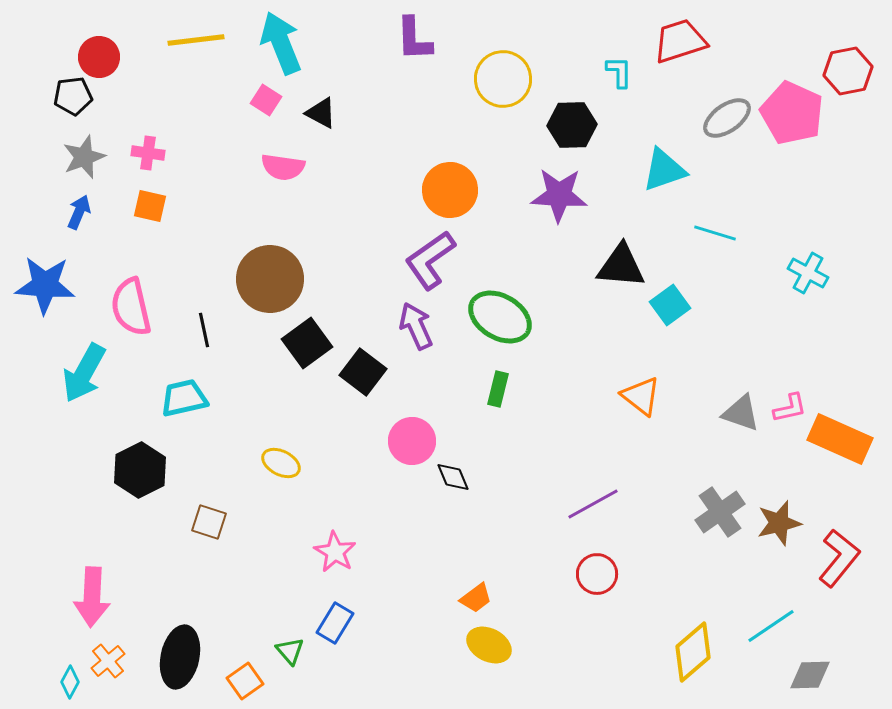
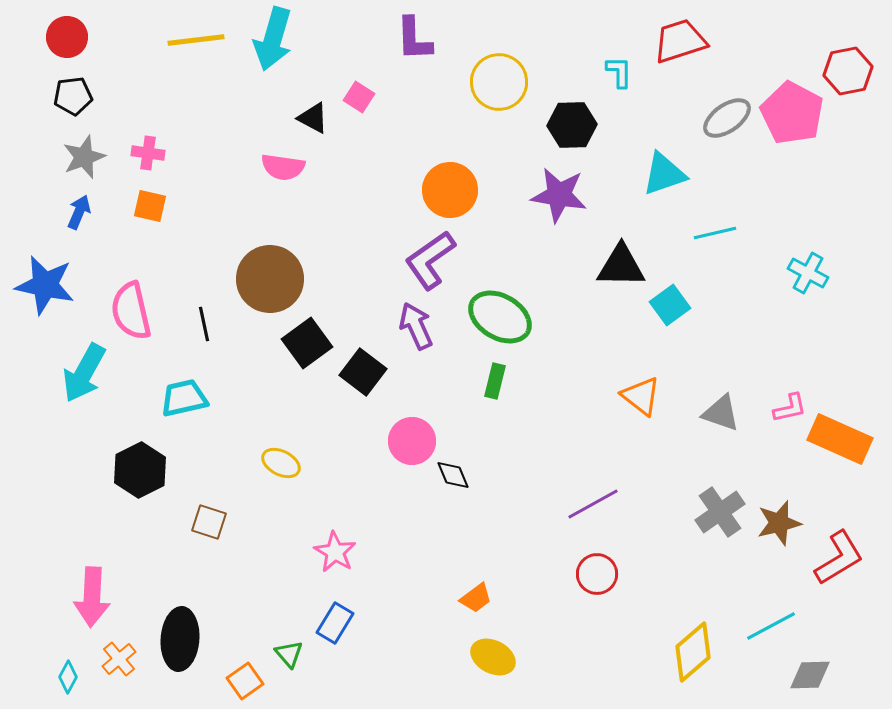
cyan arrow at (281, 43): moved 8 px left, 4 px up; rotated 142 degrees counterclockwise
red circle at (99, 57): moved 32 px left, 20 px up
yellow circle at (503, 79): moved 4 px left, 3 px down
pink square at (266, 100): moved 93 px right, 3 px up
black triangle at (321, 113): moved 8 px left, 5 px down
pink pentagon at (792, 113): rotated 4 degrees clockwise
cyan triangle at (664, 170): moved 4 px down
purple star at (559, 195): rotated 6 degrees clockwise
cyan line at (715, 233): rotated 30 degrees counterclockwise
black triangle at (621, 266): rotated 4 degrees counterclockwise
blue star at (45, 285): rotated 8 degrees clockwise
pink semicircle at (131, 307): moved 4 px down
black line at (204, 330): moved 6 px up
green rectangle at (498, 389): moved 3 px left, 8 px up
gray triangle at (741, 413): moved 20 px left
black diamond at (453, 477): moved 2 px up
red L-shape at (839, 558): rotated 20 degrees clockwise
cyan line at (771, 626): rotated 6 degrees clockwise
yellow ellipse at (489, 645): moved 4 px right, 12 px down
green triangle at (290, 651): moved 1 px left, 3 px down
black ellipse at (180, 657): moved 18 px up; rotated 8 degrees counterclockwise
orange cross at (108, 661): moved 11 px right, 2 px up
cyan diamond at (70, 682): moved 2 px left, 5 px up
